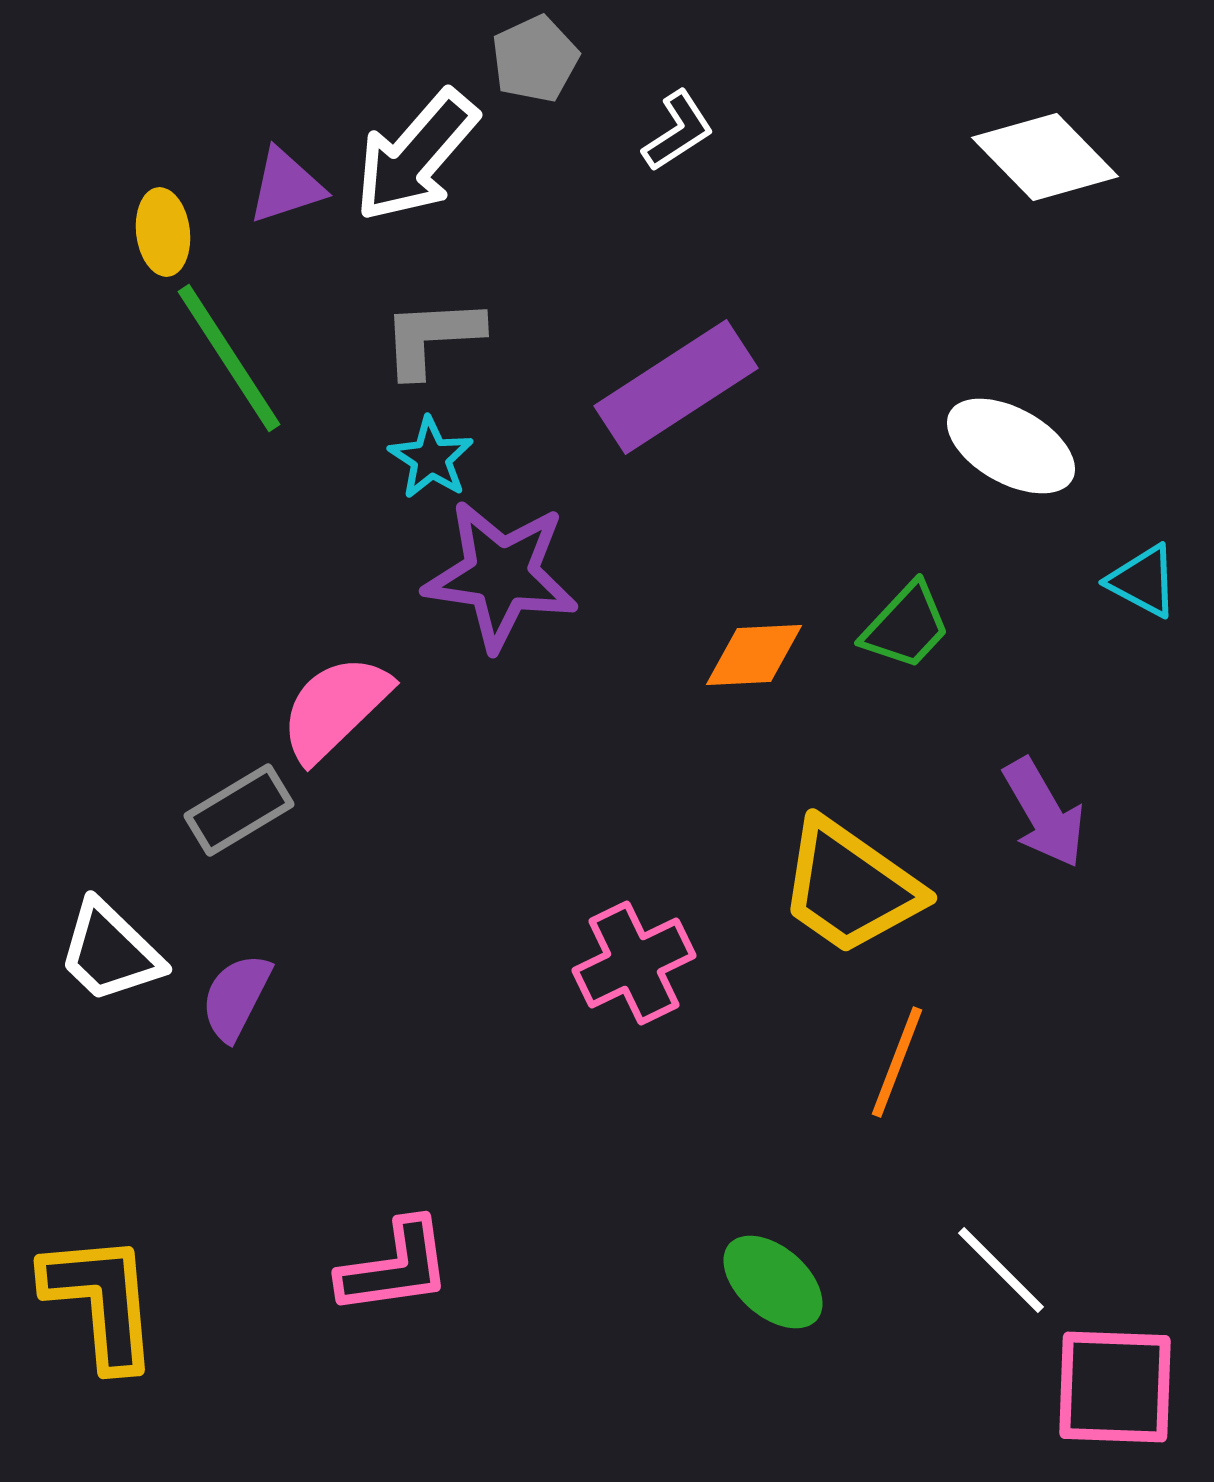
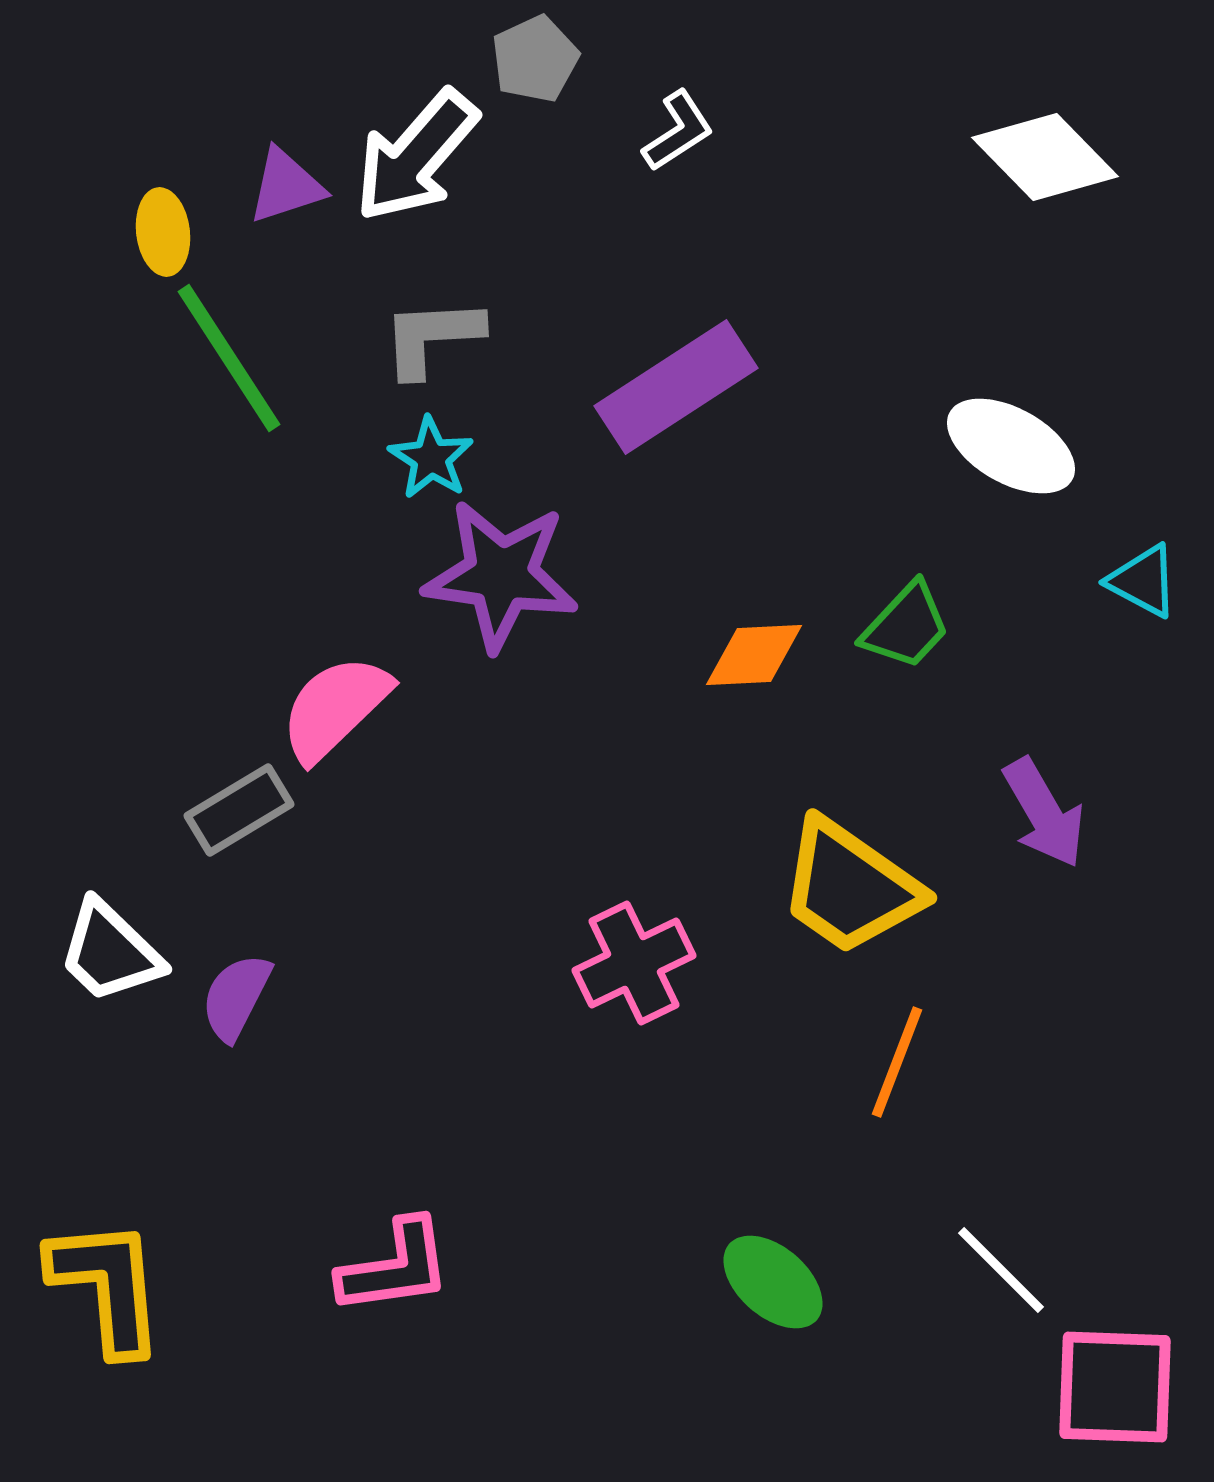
yellow L-shape: moved 6 px right, 15 px up
